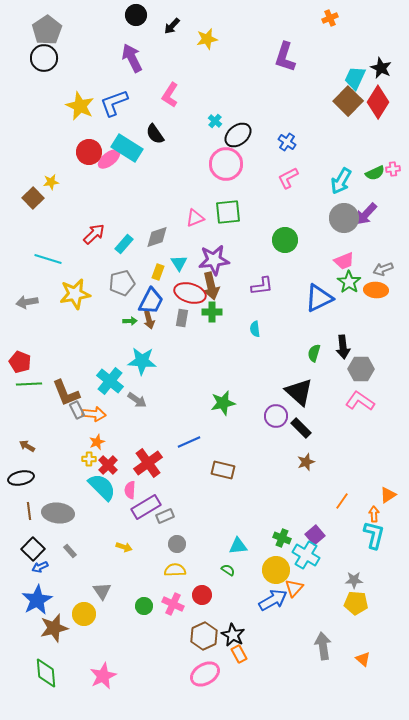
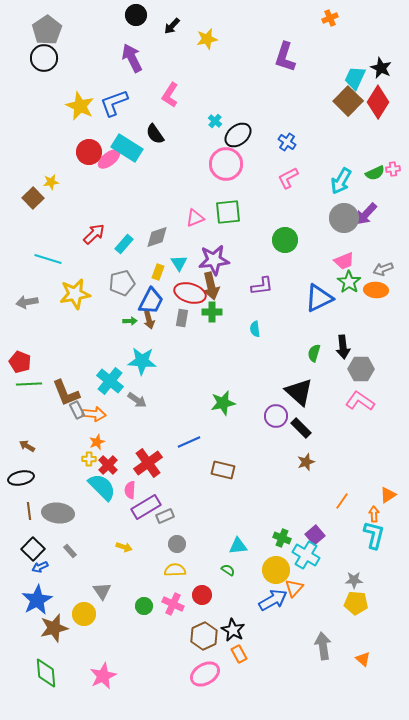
black star at (233, 635): moved 5 px up
